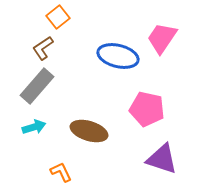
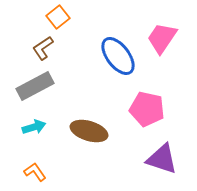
blue ellipse: rotated 39 degrees clockwise
gray rectangle: moved 2 px left; rotated 21 degrees clockwise
orange L-shape: moved 26 px left; rotated 10 degrees counterclockwise
